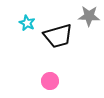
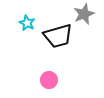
gray star: moved 5 px left, 2 px up; rotated 25 degrees counterclockwise
pink circle: moved 1 px left, 1 px up
